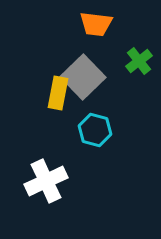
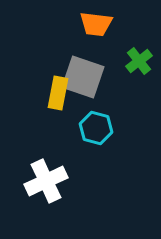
gray square: rotated 27 degrees counterclockwise
cyan hexagon: moved 1 px right, 2 px up
